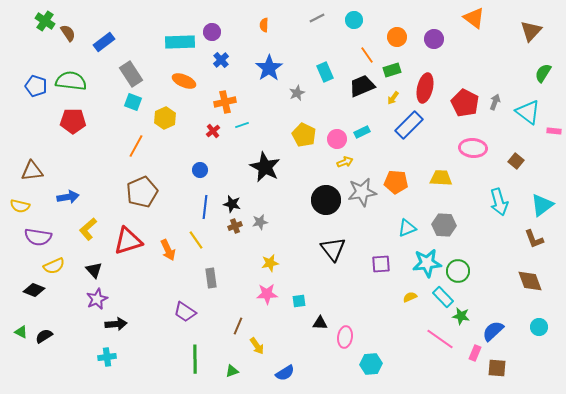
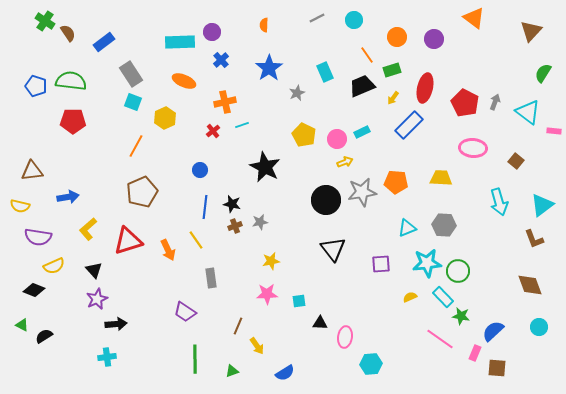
yellow star at (270, 263): moved 1 px right, 2 px up
brown diamond at (530, 281): moved 4 px down
green triangle at (21, 332): moved 1 px right, 7 px up
